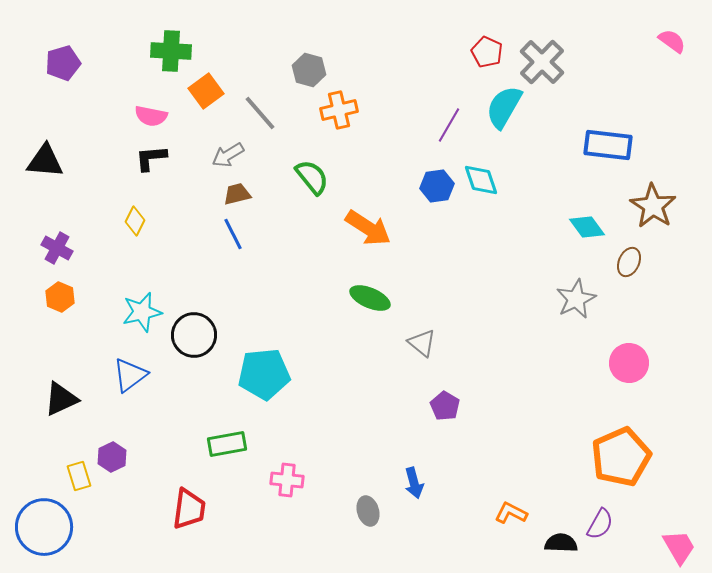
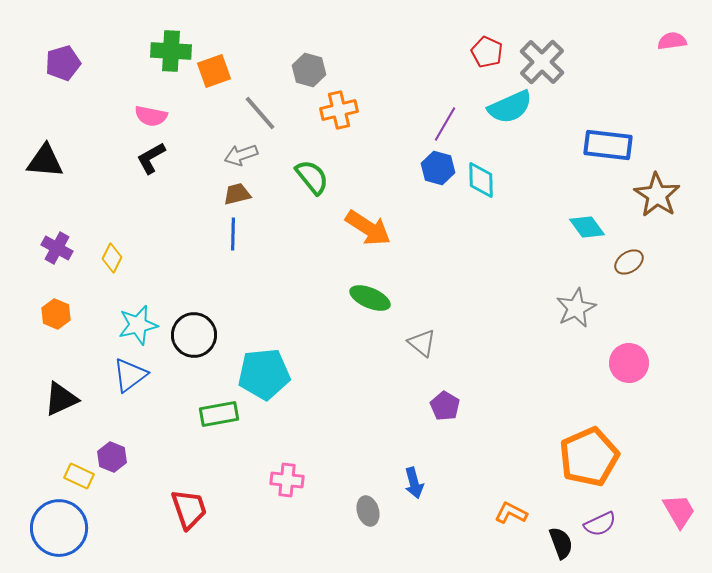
pink semicircle at (672, 41): rotated 44 degrees counterclockwise
orange square at (206, 91): moved 8 px right, 20 px up; rotated 16 degrees clockwise
cyan semicircle at (504, 107): moved 6 px right; rotated 144 degrees counterclockwise
purple line at (449, 125): moved 4 px left, 1 px up
gray arrow at (228, 155): moved 13 px right; rotated 12 degrees clockwise
black L-shape at (151, 158): rotated 24 degrees counterclockwise
cyan diamond at (481, 180): rotated 18 degrees clockwise
blue hexagon at (437, 186): moved 1 px right, 18 px up; rotated 24 degrees clockwise
brown star at (653, 206): moved 4 px right, 11 px up
yellow diamond at (135, 221): moved 23 px left, 37 px down
blue line at (233, 234): rotated 28 degrees clockwise
brown ellipse at (629, 262): rotated 32 degrees clockwise
orange hexagon at (60, 297): moved 4 px left, 17 px down
gray star at (576, 299): moved 9 px down
cyan star at (142, 312): moved 4 px left, 13 px down
green rectangle at (227, 444): moved 8 px left, 30 px up
purple hexagon at (112, 457): rotated 12 degrees counterclockwise
orange pentagon at (621, 457): moved 32 px left
yellow rectangle at (79, 476): rotated 48 degrees counterclockwise
red trapezoid at (189, 509): rotated 27 degrees counterclockwise
purple semicircle at (600, 524): rotated 36 degrees clockwise
blue circle at (44, 527): moved 15 px right, 1 px down
black semicircle at (561, 543): rotated 68 degrees clockwise
pink trapezoid at (679, 547): moved 36 px up
